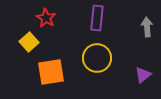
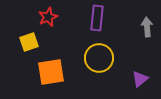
red star: moved 2 px right, 1 px up; rotated 18 degrees clockwise
yellow square: rotated 24 degrees clockwise
yellow circle: moved 2 px right
purple triangle: moved 3 px left, 4 px down
